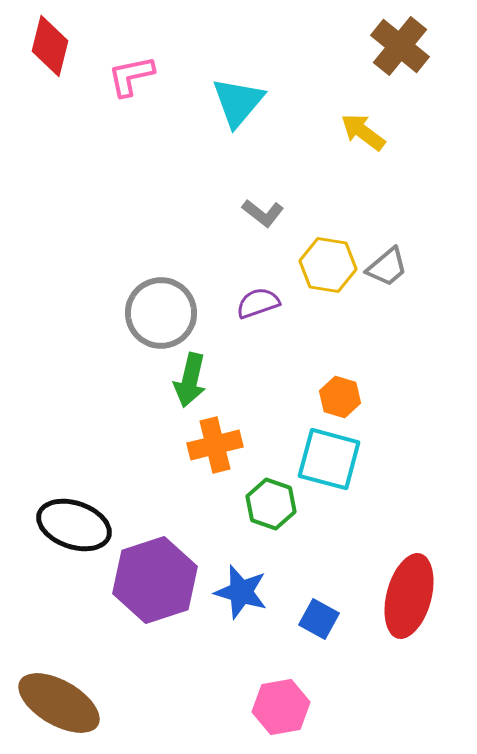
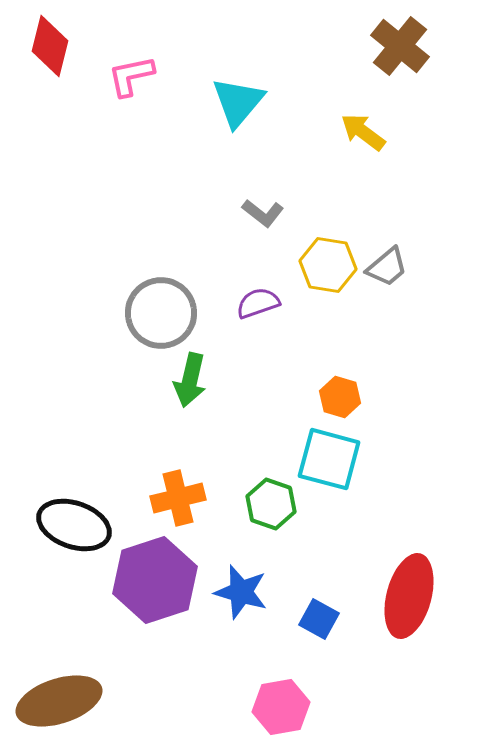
orange cross: moved 37 px left, 53 px down
brown ellipse: moved 2 px up; rotated 48 degrees counterclockwise
